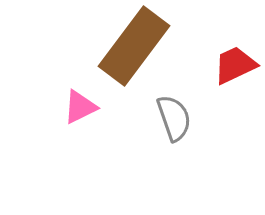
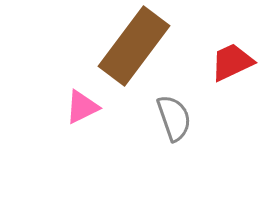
red trapezoid: moved 3 px left, 3 px up
pink triangle: moved 2 px right
